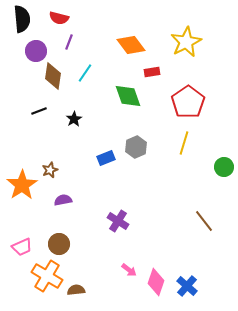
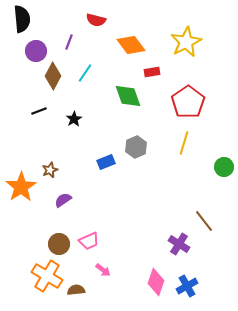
red semicircle: moved 37 px right, 2 px down
brown diamond: rotated 20 degrees clockwise
blue rectangle: moved 4 px down
orange star: moved 1 px left, 2 px down
purple semicircle: rotated 24 degrees counterclockwise
purple cross: moved 61 px right, 23 px down
pink trapezoid: moved 67 px right, 6 px up
pink arrow: moved 26 px left
blue cross: rotated 20 degrees clockwise
